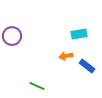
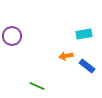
cyan rectangle: moved 5 px right
